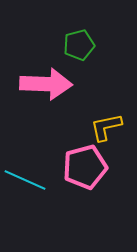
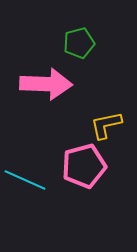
green pentagon: moved 2 px up
yellow L-shape: moved 2 px up
pink pentagon: moved 1 px left, 1 px up
